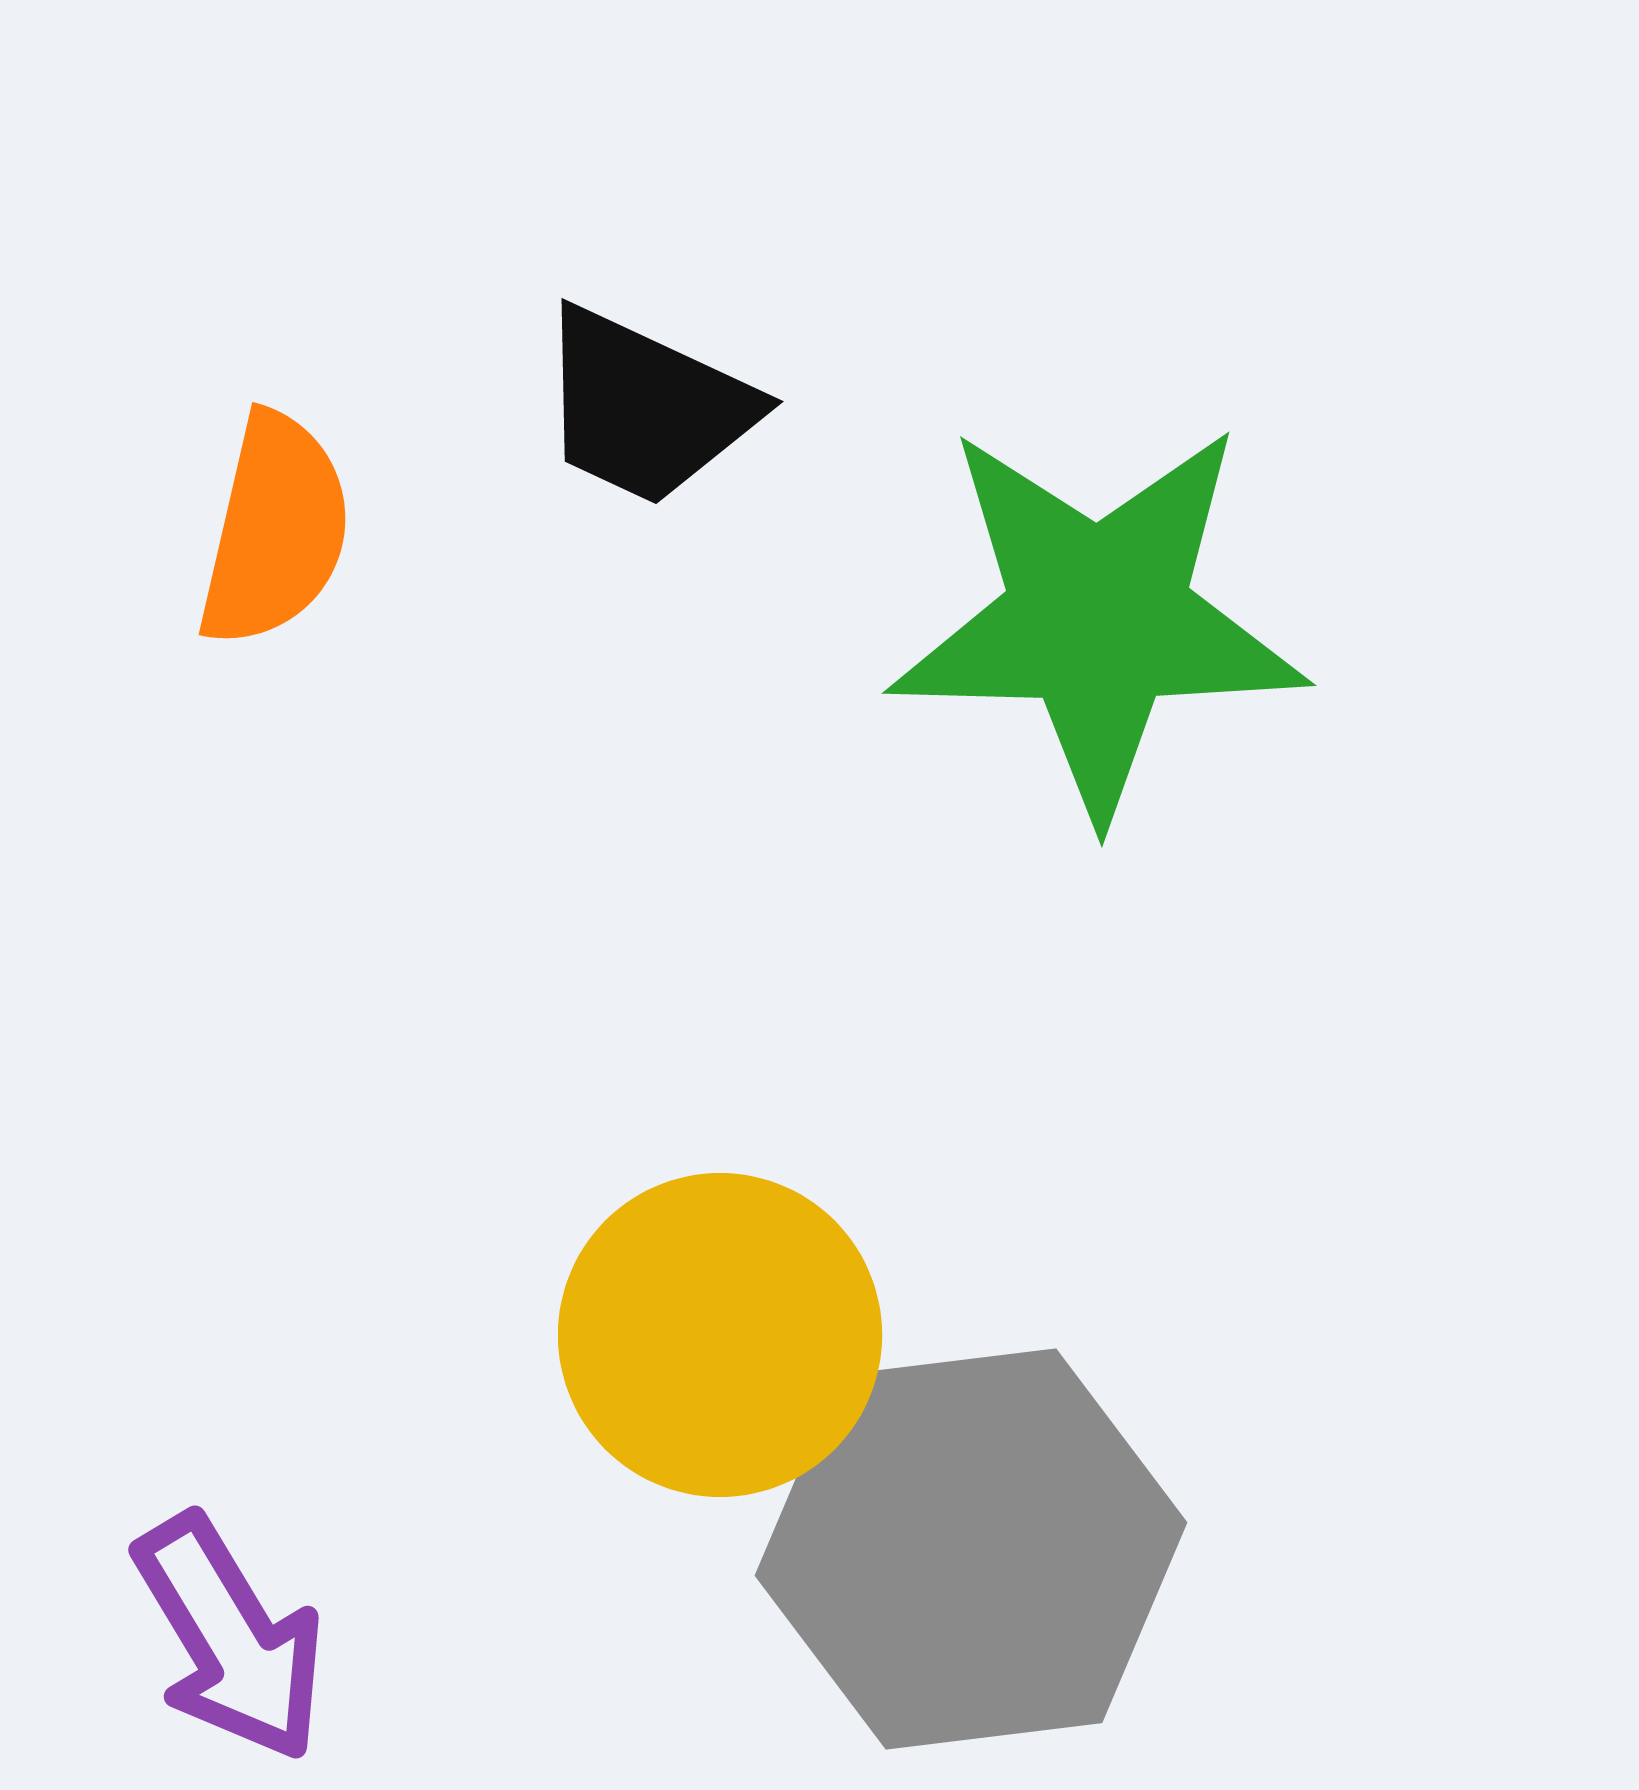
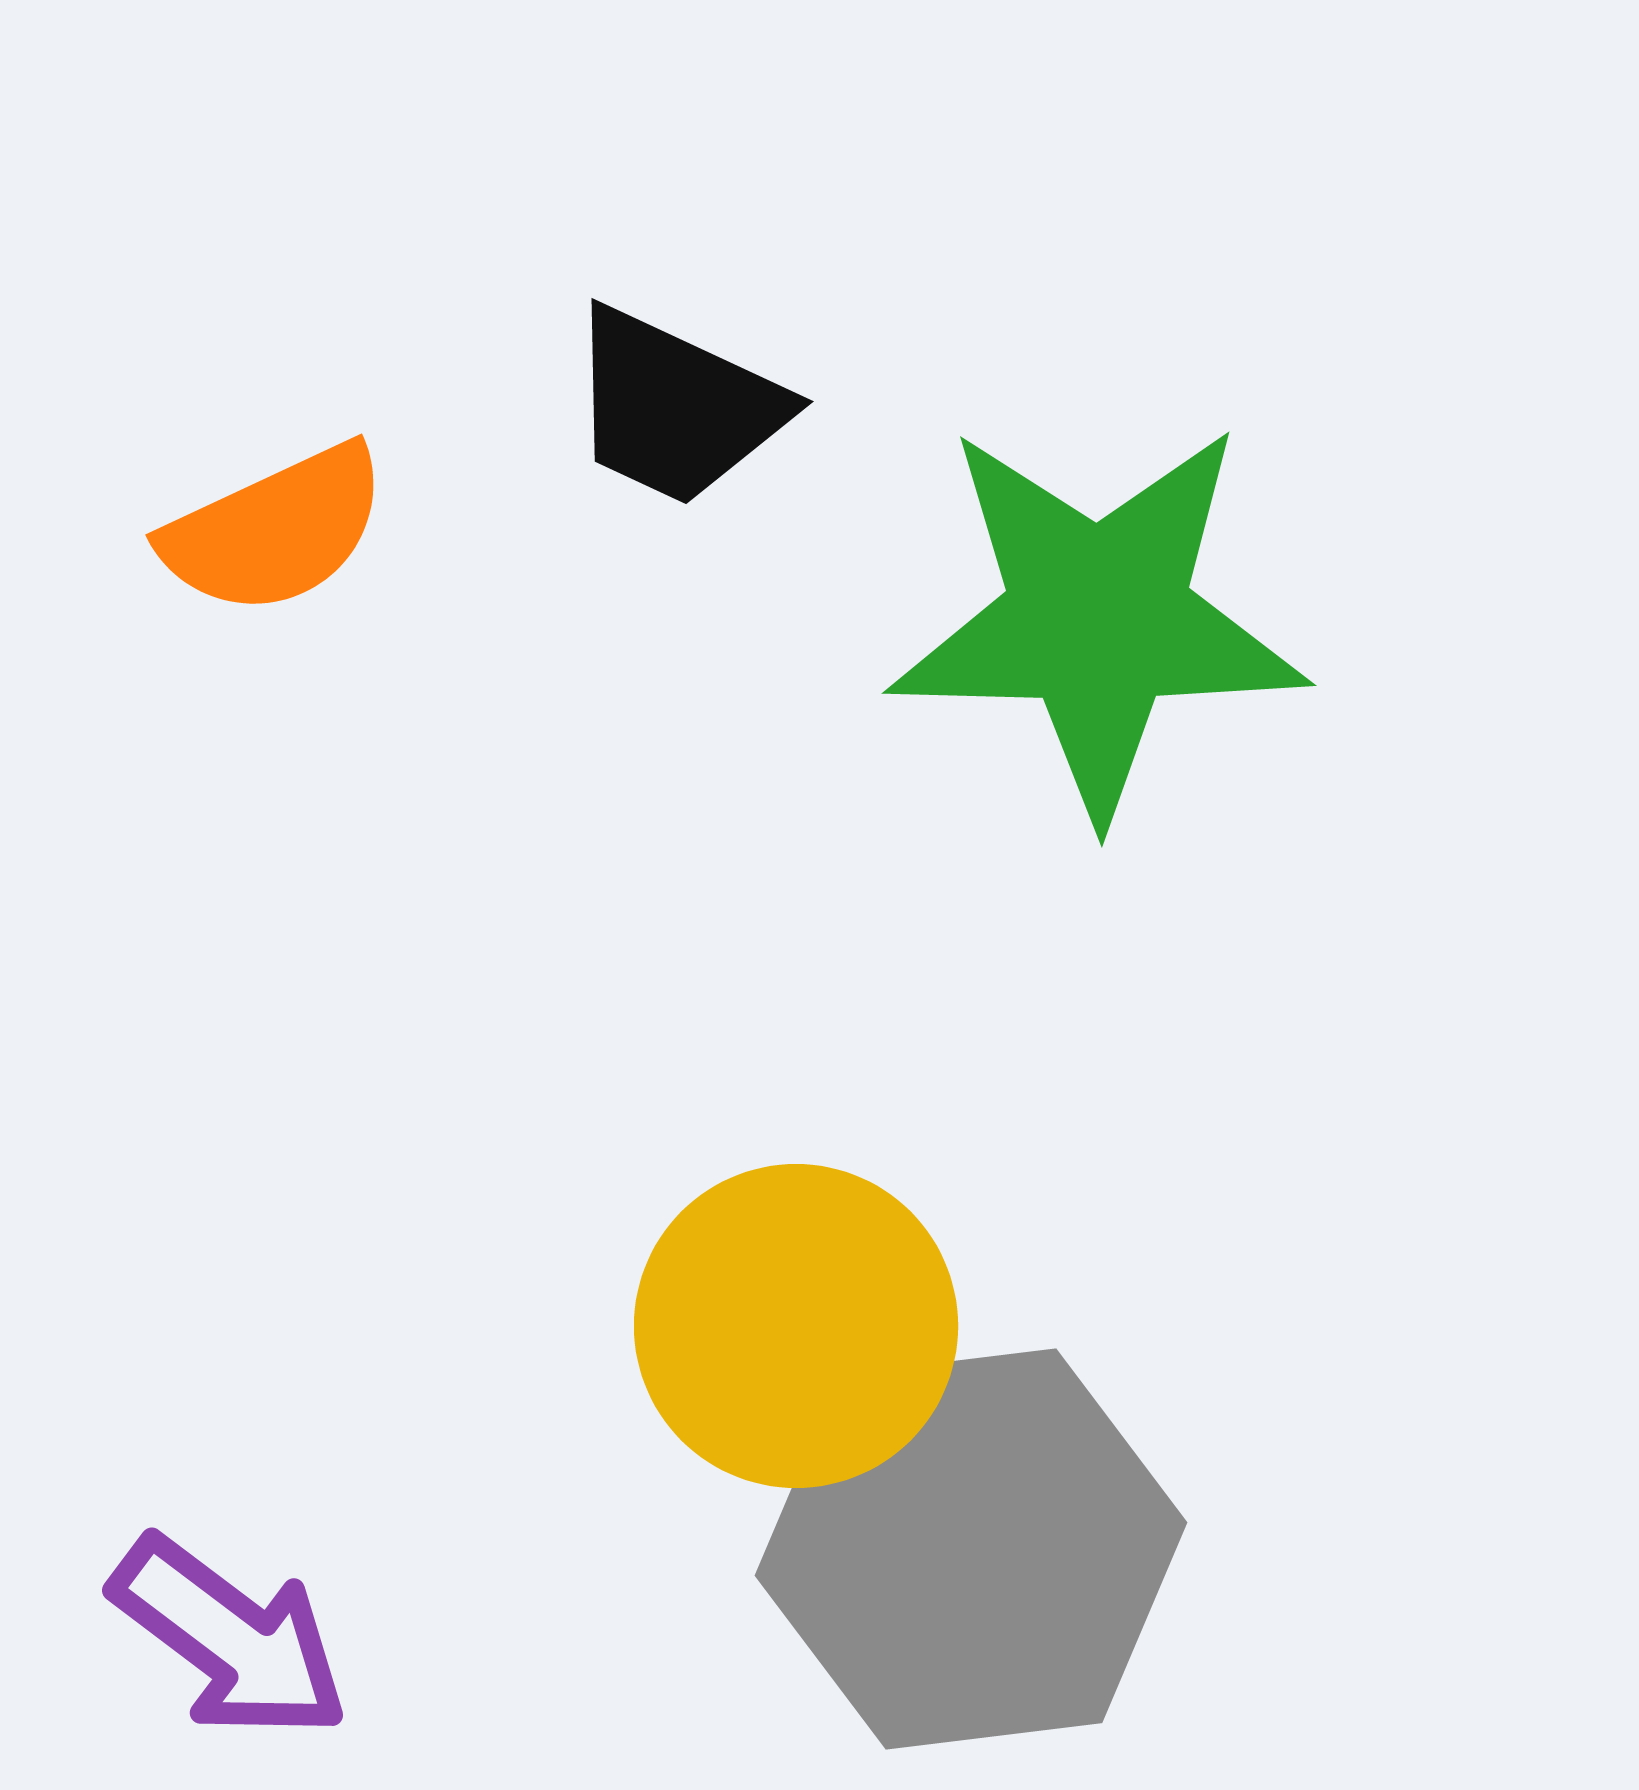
black trapezoid: moved 30 px right
orange semicircle: rotated 52 degrees clockwise
yellow circle: moved 76 px right, 9 px up
purple arrow: rotated 22 degrees counterclockwise
